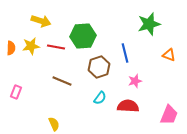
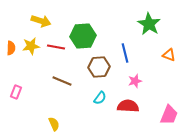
green star: rotated 25 degrees counterclockwise
brown hexagon: rotated 15 degrees clockwise
